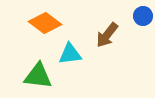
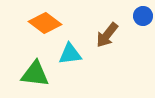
green triangle: moved 3 px left, 2 px up
